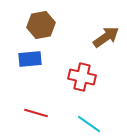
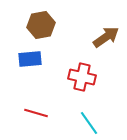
cyan line: moved 1 px up; rotated 20 degrees clockwise
